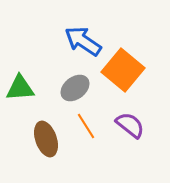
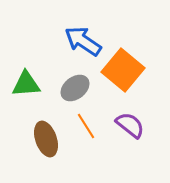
green triangle: moved 6 px right, 4 px up
